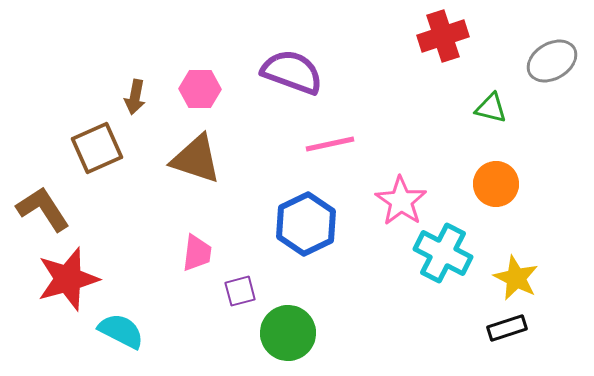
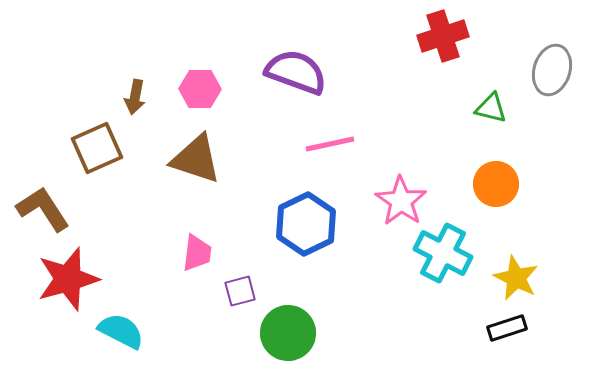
gray ellipse: moved 9 px down; rotated 42 degrees counterclockwise
purple semicircle: moved 4 px right
